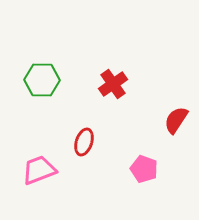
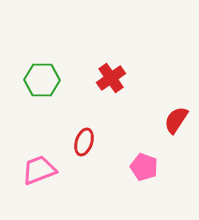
red cross: moved 2 px left, 6 px up
pink pentagon: moved 2 px up
